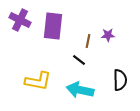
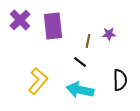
purple cross: rotated 20 degrees clockwise
purple rectangle: rotated 12 degrees counterclockwise
purple star: moved 1 px right, 1 px up
black line: moved 1 px right, 2 px down
yellow L-shape: rotated 60 degrees counterclockwise
